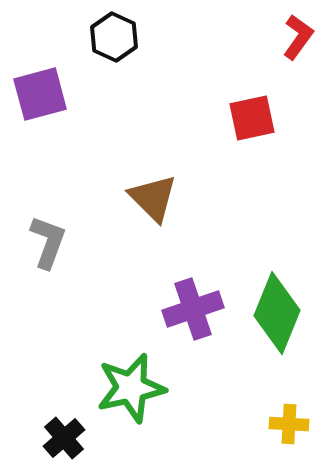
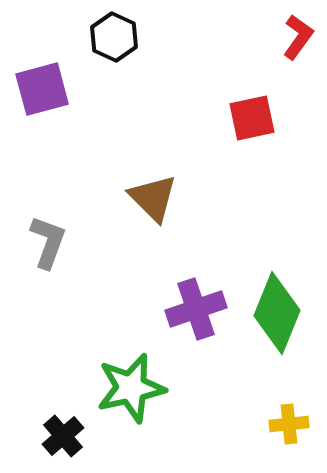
purple square: moved 2 px right, 5 px up
purple cross: moved 3 px right
yellow cross: rotated 9 degrees counterclockwise
black cross: moved 1 px left, 2 px up
